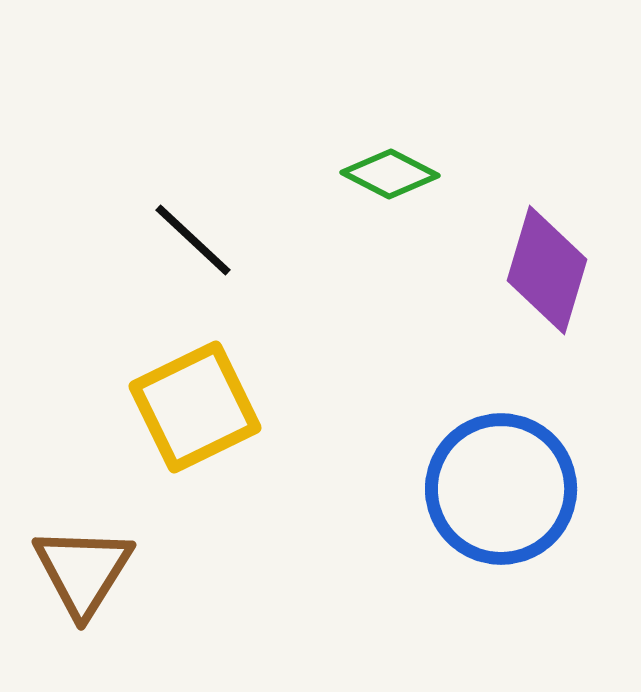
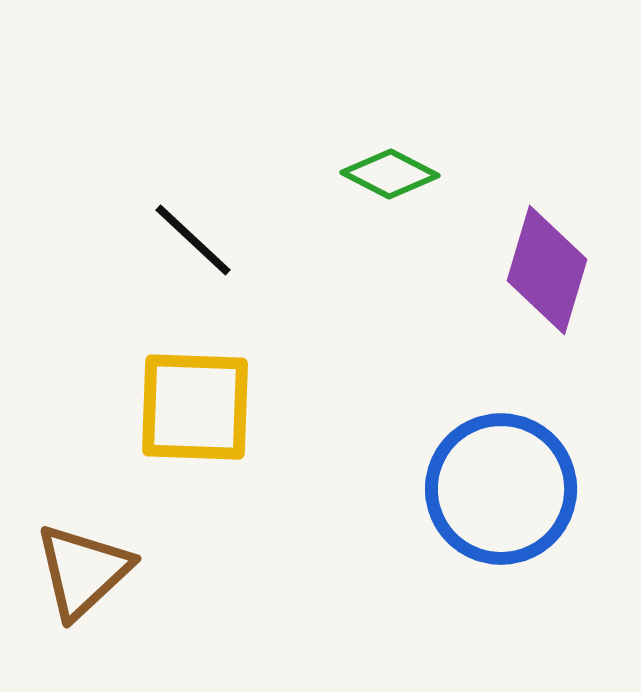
yellow square: rotated 28 degrees clockwise
brown triangle: rotated 15 degrees clockwise
